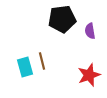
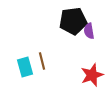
black pentagon: moved 11 px right, 2 px down
purple semicircle: moved 1 px left
red star: moved 3 px right
